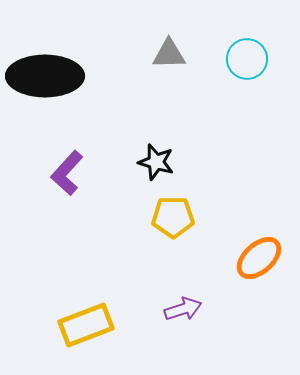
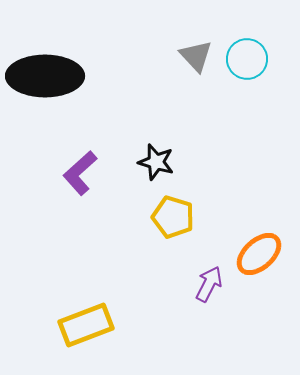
gray triangle: moved 27 px right, 2 px down; rotated 48 degrees clockwise
purple L-shape: moved 13 px right; rotated 6 degrees clockwise
yellow pentagon: rotated 18 degrees clockwise
orange ellipse: moved 4 px up
purple arrow: moved 26 px right, 25 px up; rotated 45 degrees counterclockwise
